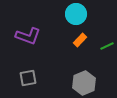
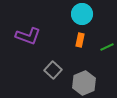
cyan circle: moved 6 px right
orange rectangle: rotated 32 degrees counterclockwise
green line: moved 1 px down
gray square: moved 25 px right, 8 px up; rotated 36 degrees counterclockwise
